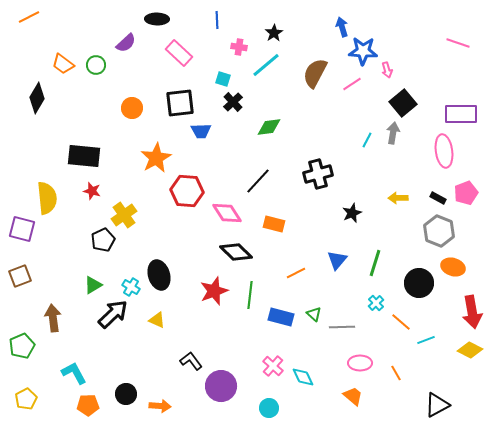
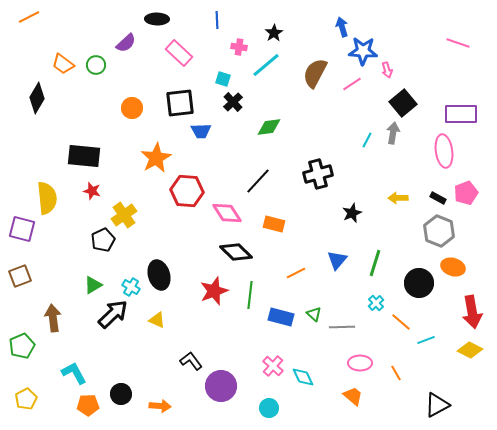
black circle at (126, 394): moved 5 px left
